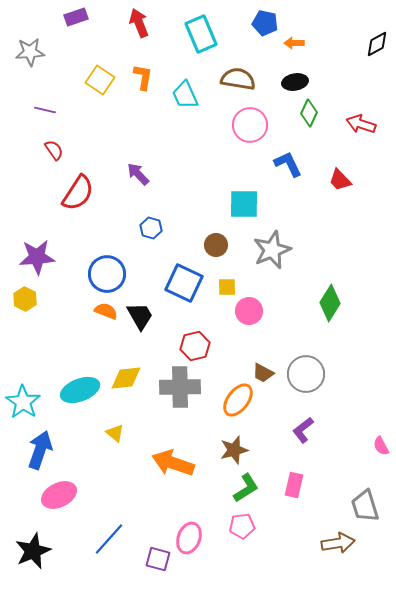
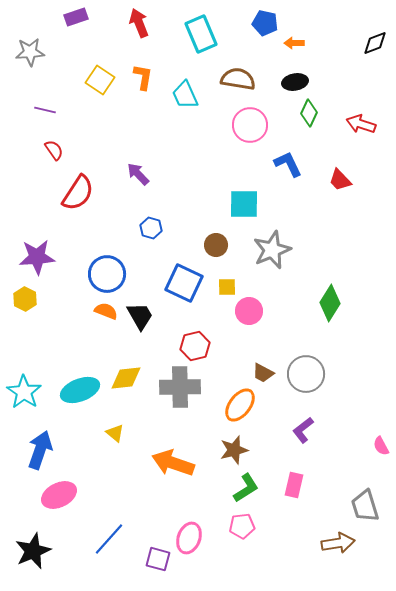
black diamond at (377, 44): moved 2 px left, 1 px up; rotated 8 degrees clockwise
orange ellipse at (238, 400): moved 2 px right, 5 px down
cyan star at (23, 402): moved 1 px right, 10 px up
